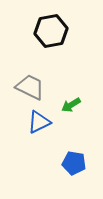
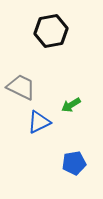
gray trapezoid: moved 9 px left
blue pentagon: rotated 20 degrees counterclockwise
